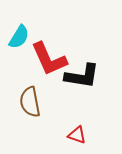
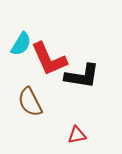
cyan semicircle: moved 2 px right, 7 px down
brown semicircle: rotated 16 degrees counterclockwise
red triangle: rotated 30 degrees counterclockwise
